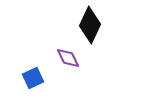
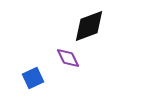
black diamond: moved 1 px left, 1 px down; rotated 45 degrees clockwise
